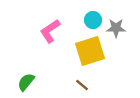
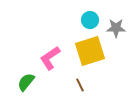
cyan circle: moved 3 px left
pink L-shape: moved 27 px down
brown line: moved 2 px left; rotated 24 degrees clockwise
